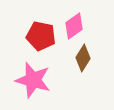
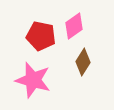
brown diamond: moved 4 px down
